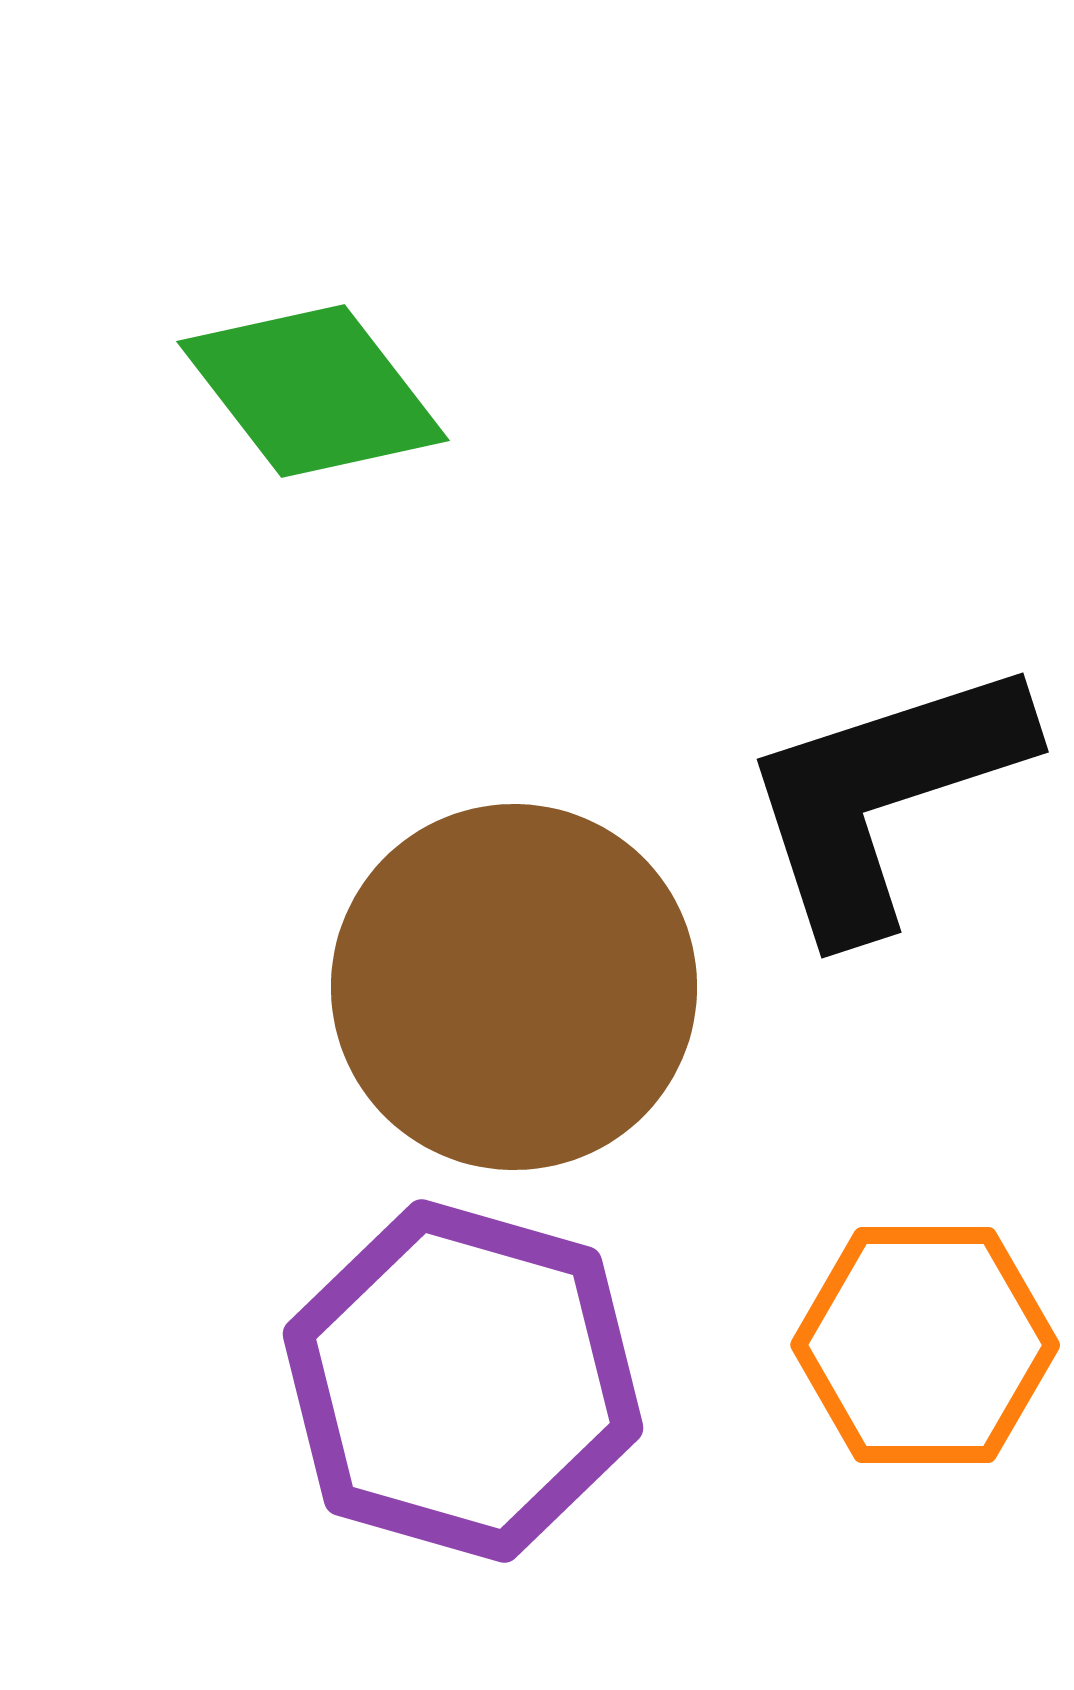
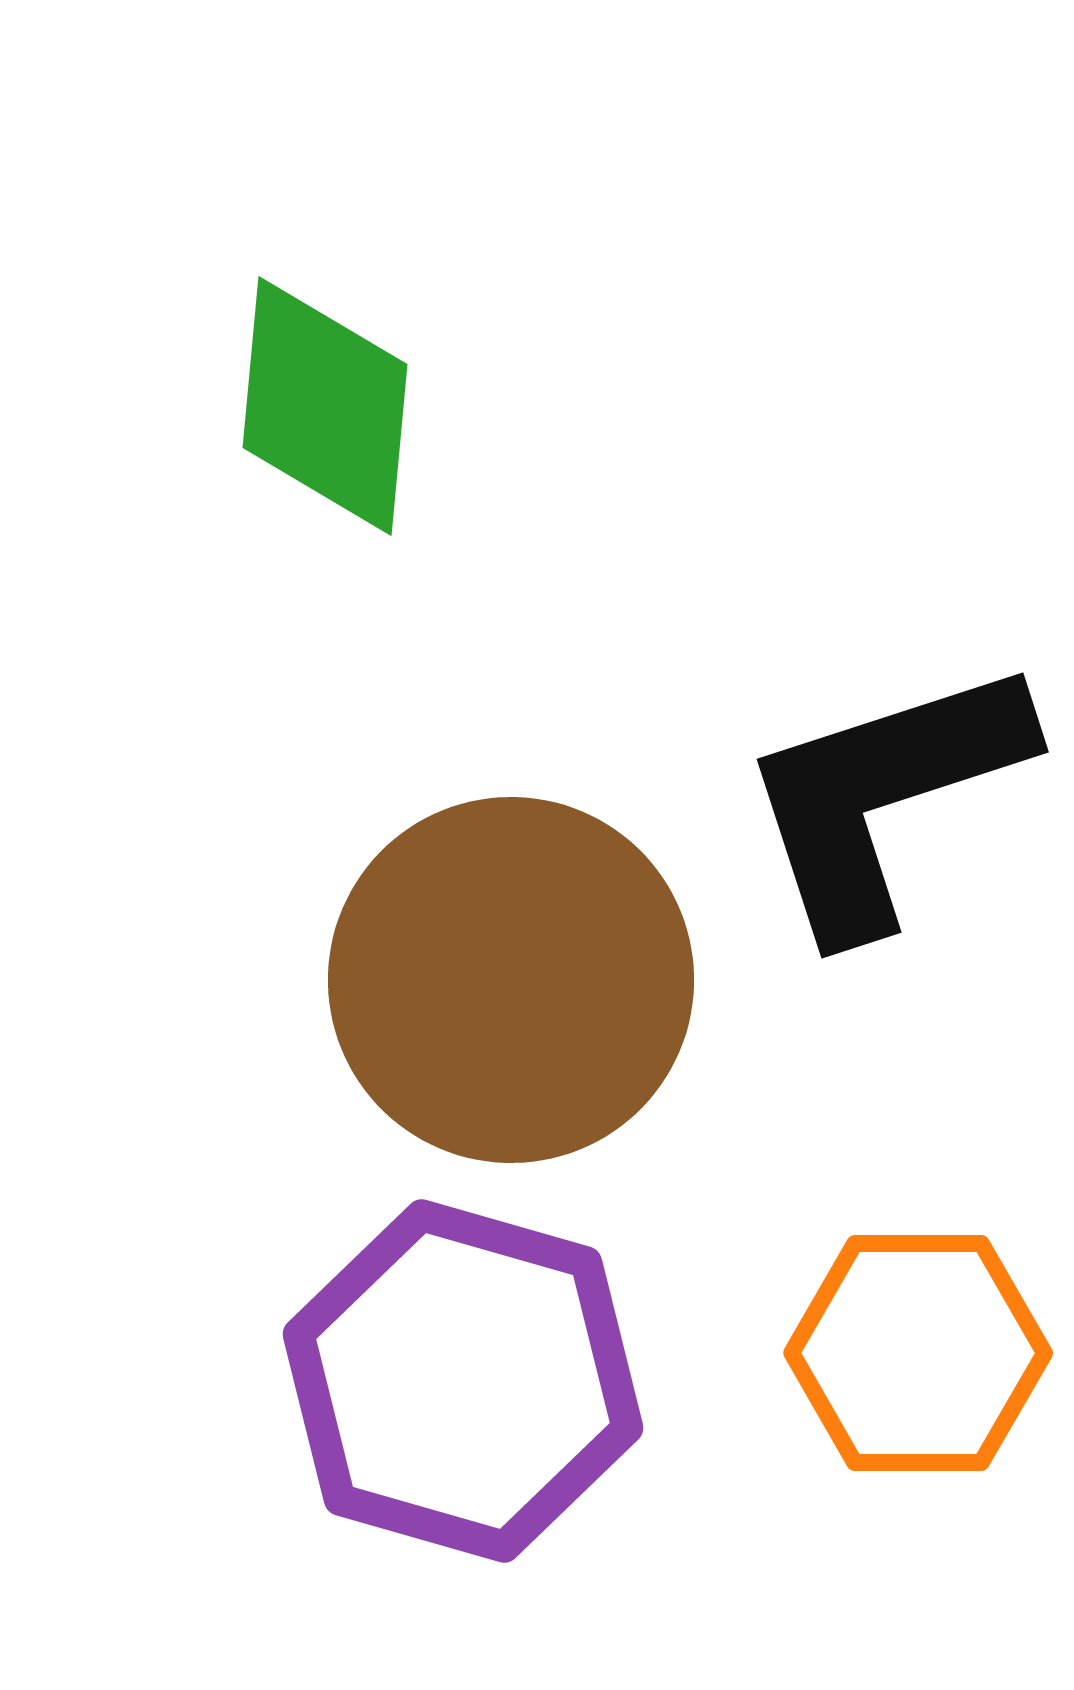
green diamond: moved 12 px right, 15 px down; rotated 43 degrees clockwise
brown circle: moved 3 px left, 7 px up
orange hexagon: moved 7 px left, 8 px down
